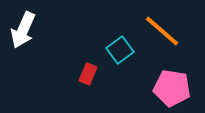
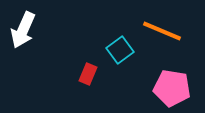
orange line: rotated 18 degrees counterclockwise
